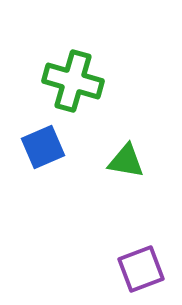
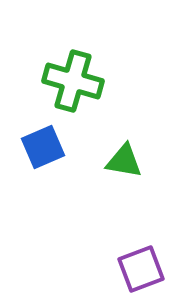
green triangle: moved 2 px left
